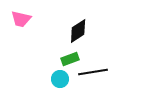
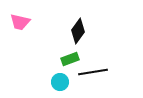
pink trapezoid: moved 1 px left, 3 px down
black diamond: rotated 20 degrees counterclockwise
cyan circle: moved 3 px down
